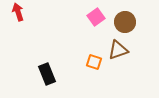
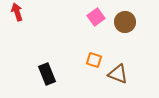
red arrow: moved 1 px left
brown triangle: moved 24 px down; rotated 40 degrees clockwise
orange square: moved 2 px up
